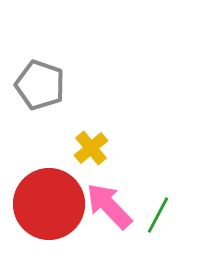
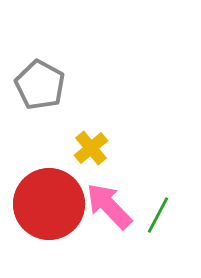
gray pentagon: rotated 9 degrees clockwise
